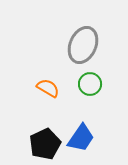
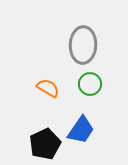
gray ellipse: rotated 21 degrees counterclockwise
blue trapezoid: moved 8 px up
